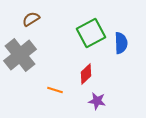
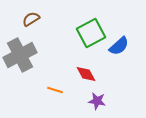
blue semicircle: moved 2 px left, 3 px down; rotated 50 degrees clockwise
gray cross: rotated 12 degrees clockwise
red diamond: rotated 75 degrees counterclockwise
